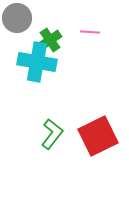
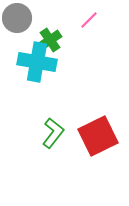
pink line: moved 1 px left, 12 px up; rotated 48 degrees counterclockwise
green L-shape: moved 1 px right, 1 px up
